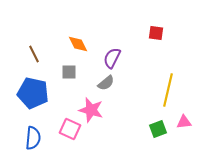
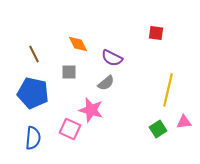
purple semicircle: rotated 90 degrees counterclockwise
green square: rotated 12 degrees counterclockwise
